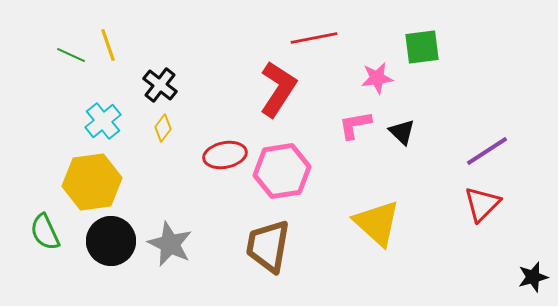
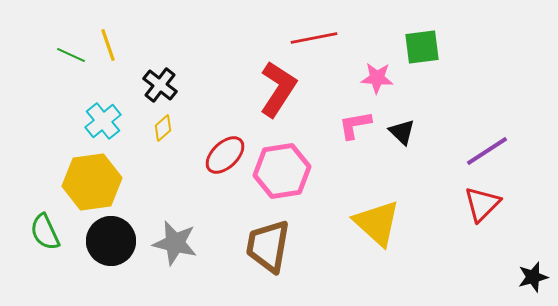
pink star: rotated 12 degrees clockwise
yellow diamond: rotated 12 degrees clockwise
red ellipse: rotated 33 degrees counterclockwise
gray star: moved 5 px right, 1 px up; rotated 12 degrees counterclockwise
